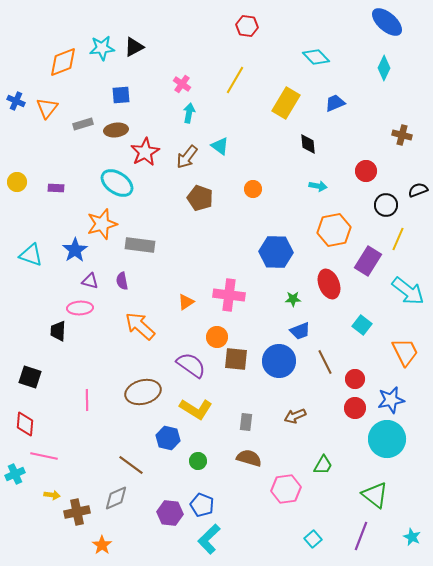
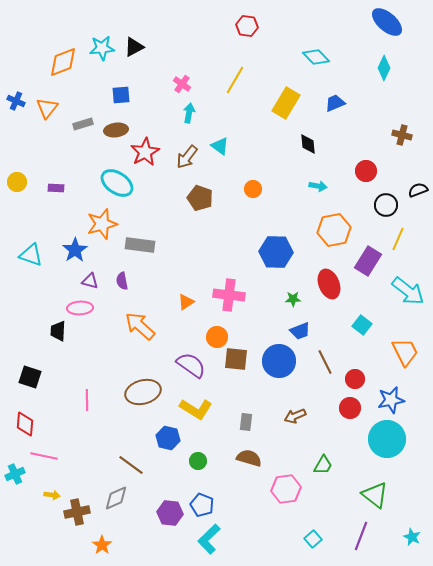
red circle at (355, 408): moved 5 px left
